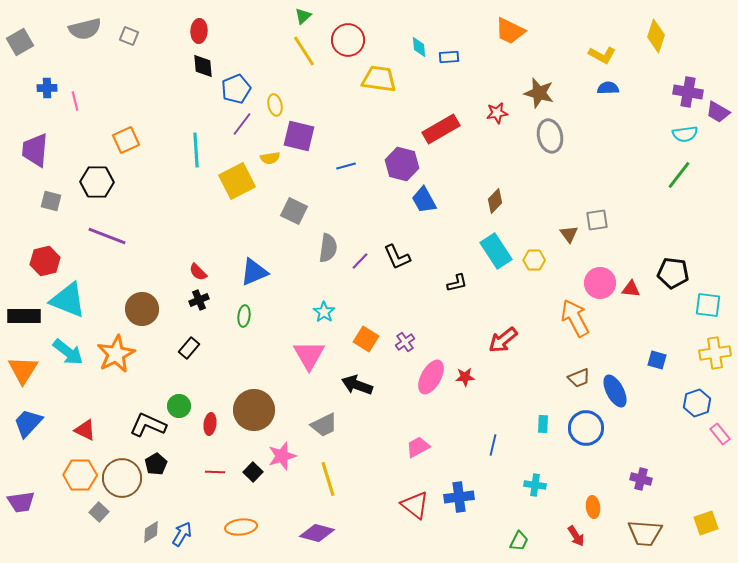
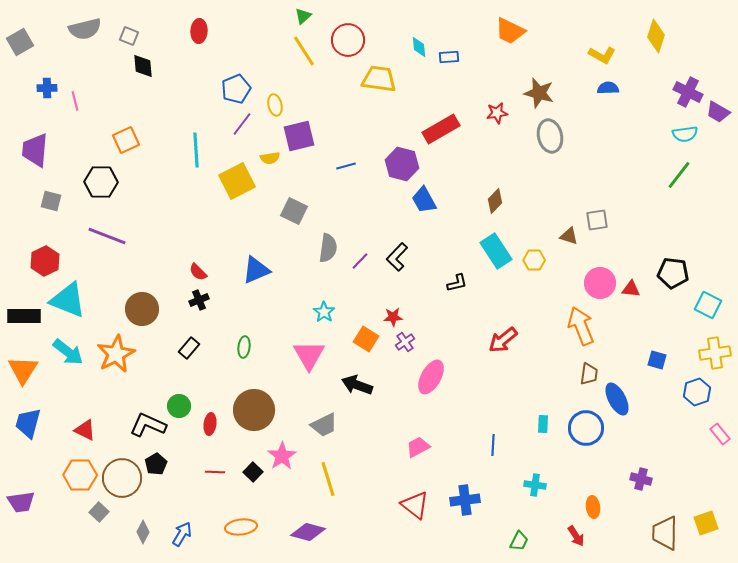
black diamond at (203, 66): moved 60 px left
purple cross at (688, 92): rotated 16 degrees clockwise
purple square at (299, 136): rotated 28 degrees counterclockwise
black hexagon at (97, 182): moved 4 px right
brown triangle at (569, 234): moved 2 px down; rotated 36 degrees counterclockwise
black L-shape at (397, 257): rotated 68 degrees clockwise
red hexagon at (45, 261): rotated 12 degrees counterclockwise
blue triangle at (254, 272): moved 2 px right, 2 px up
cyan square at (708, 305): rotated 20 degrees clockwise
green ellipse at (244, 316): moved 31 px down
orange arrow at (575, 318): moved 6 px right, 8 px down; rotated 6 degrees clockwise
red star at (465, 377): moved 72 px left, 60 px up
brown trapezoid at (579, 378): moved 10 px right, 4 px up; rotated 60 degrees counterclockwise
blue ellipse at (615, 391): moved 2 px right, 8 px down
blue hexagon at (697, 403): moved 11 px up
blue trapezoid at (28, 423): rotated 28 degrees counterclockwise
blue line at (493, 445): rotated 10 degrees counterclockwise
pink star at (282, 456): rotated 16 degrees counterclockwise
blue cross at (459, 497): moved 6 px right, 3 px down
gray diamond at (151, 532): moved 8 px left; rotated 30 degrees counterclockwise
purple diamond at (317, 533): moved 9 px left, 1 px up
brown trapezoid at (645, 533): moved 20 px right; rotated 87 degrees clockwise
